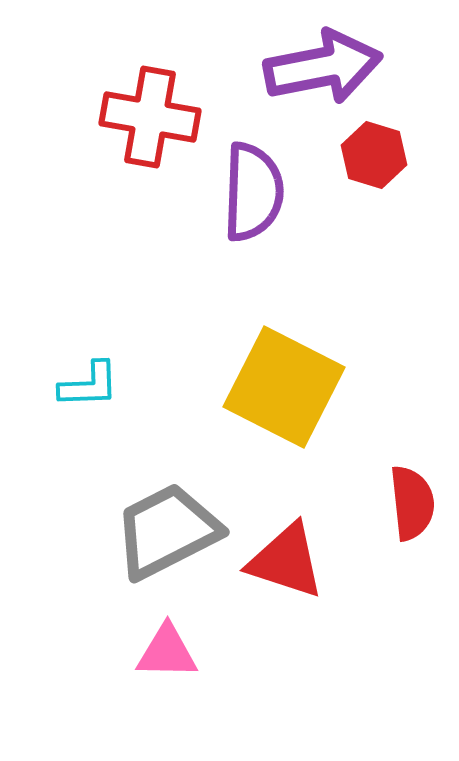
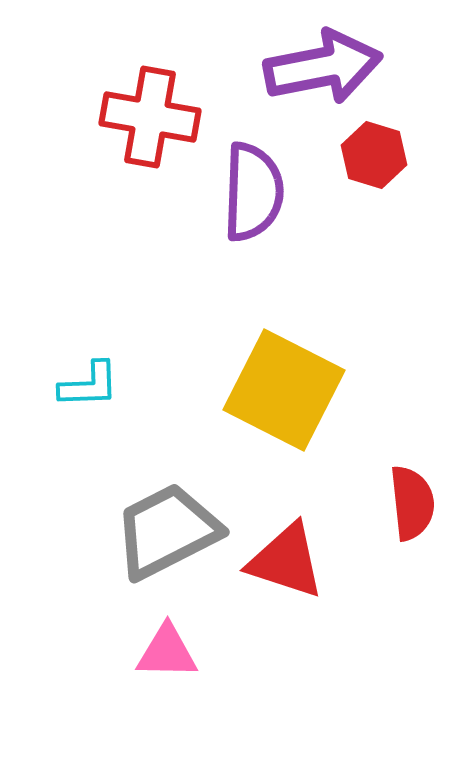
yellow square: moved 3 px down
